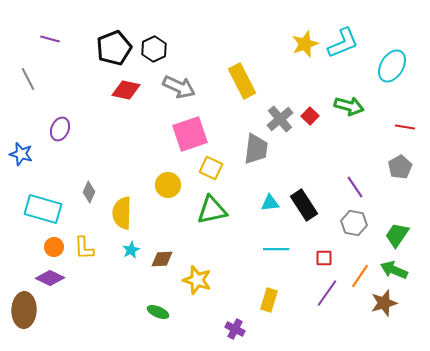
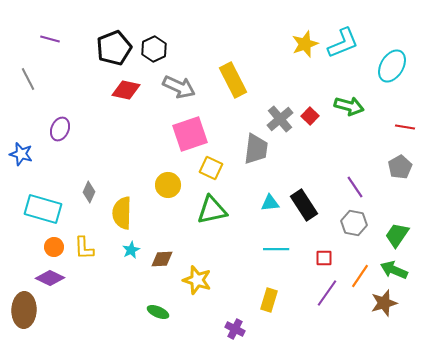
yellow rectangle at (242, 81): moved 9 px left, 1 px up
